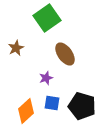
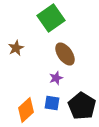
green square: moved 4 px right
purple star: moved 10 px right
black pentagon: rotated 16 degrees clockwise
orange diamond: moved 1 px up
